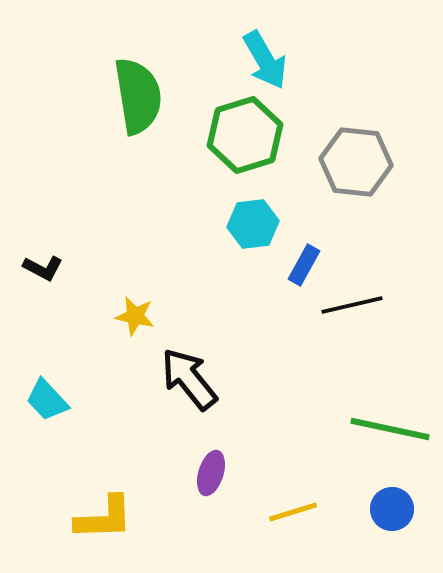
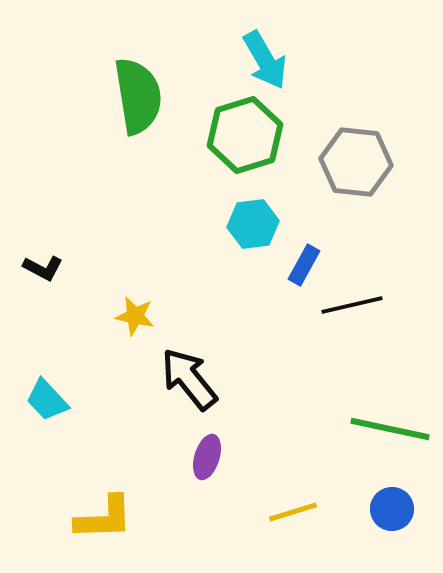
purple ellipse: moved 4 px left, 16 px up
